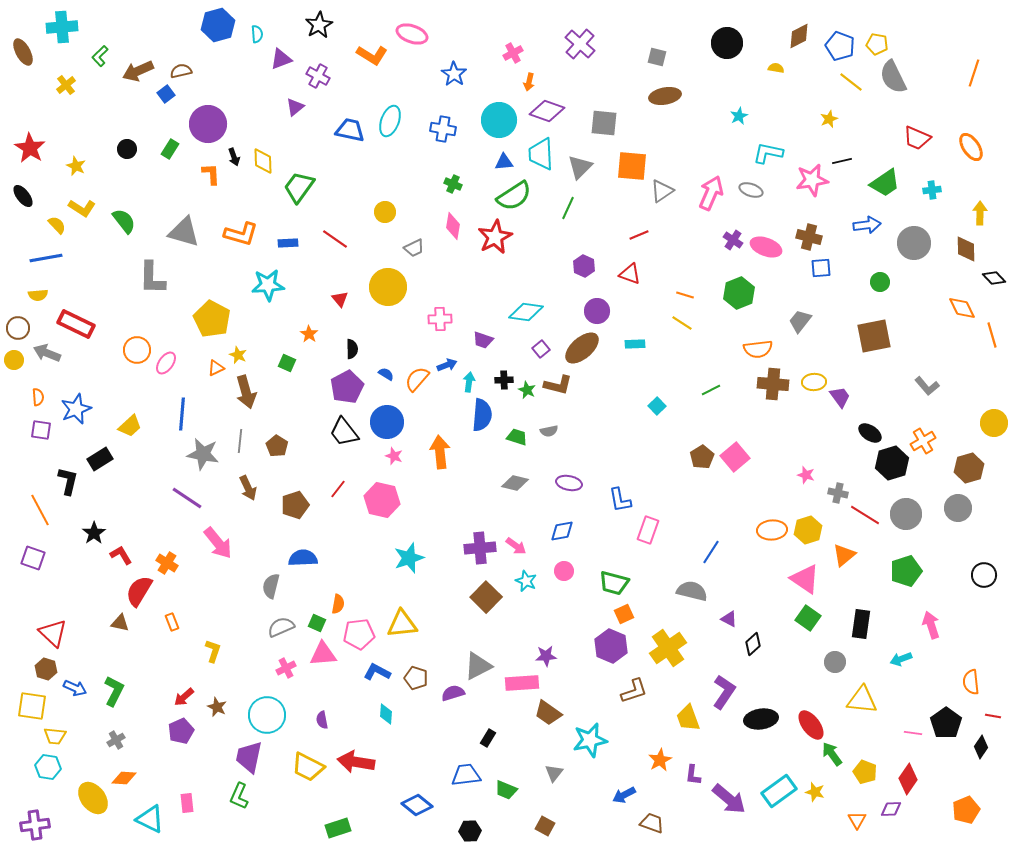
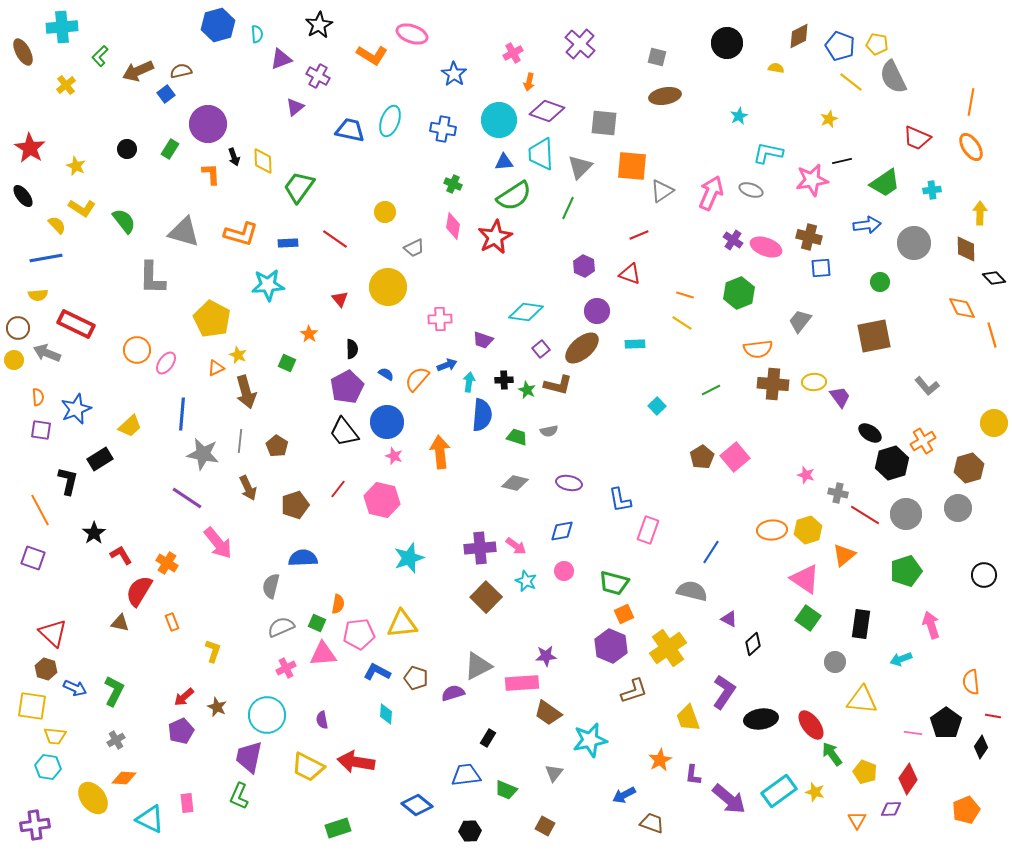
orange line at (974, 73): moved 3 px left, 29 px down; rotated 8 degrees counterclockwise
